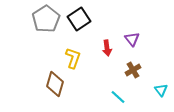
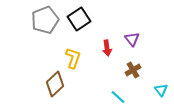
gray pentagon: moved 1 px left, 1 px down; rotated 12 degrees clockwise
brown diamond: rotated 30 degrees clockwise
